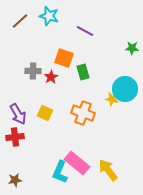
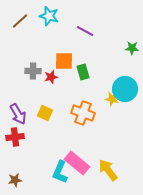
orange square: moved 3 px down; rotated 18 degrees counterclockwise
red star: rotated 16 degrees clockwise
